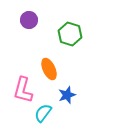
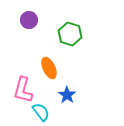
orange ellipse: moved 1 px up
blue star: rotated 18 degrees counterclockwise
cyan semicircle: moved 2 px left, 1 px up; rotated 108 degrees clockwise
